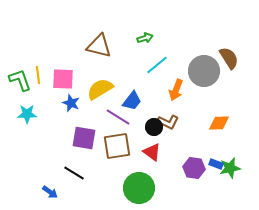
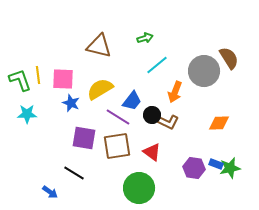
orange arrow: moved 1 px left, 2 px down
black circle: moved 2 px left, 12 px up
